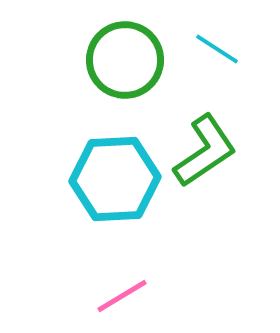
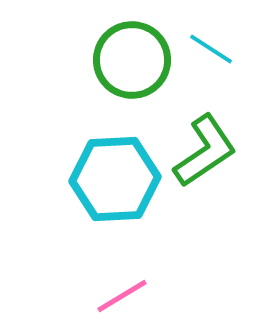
cyan line: moved 6 px left
green circle: moved 7 px right
